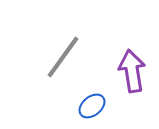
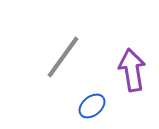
purple arrow: moved 1 px up
